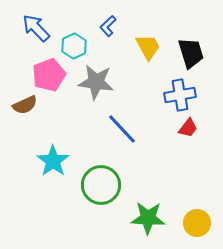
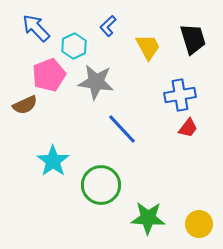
black trapezoid: moved 2 px right, 14 px up
yellow circle: moved 2 px right, 1 px down
